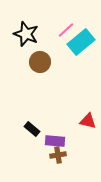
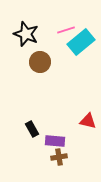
pink line: rotated 24 degrees clockwise
black rectangle: rotated 21 degrees clockwise
brown cross: moved 1 px right, 2 px down
